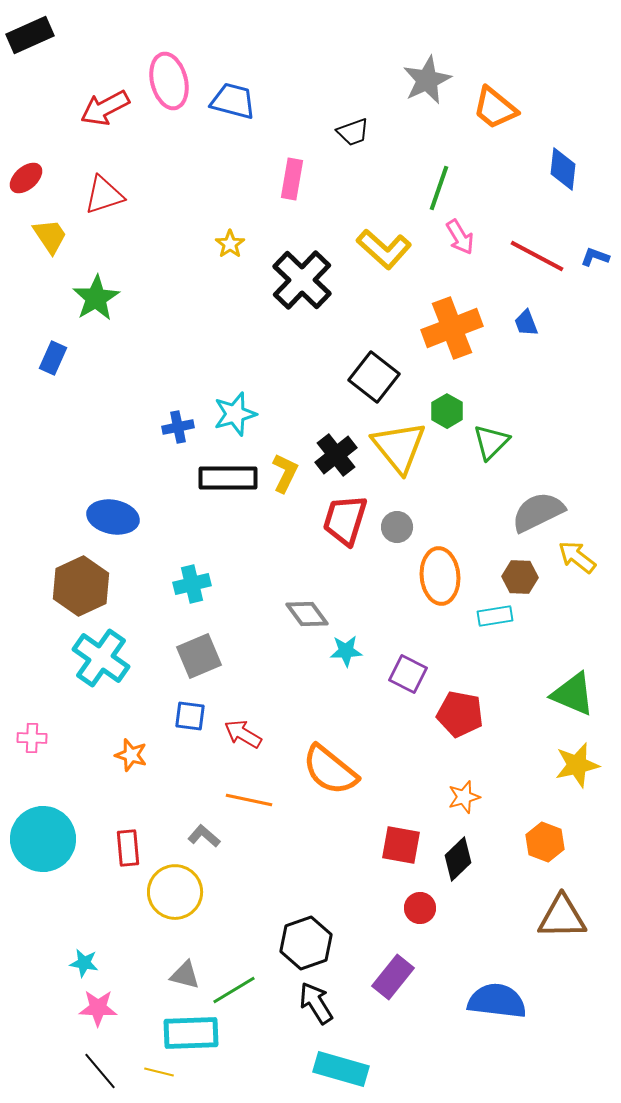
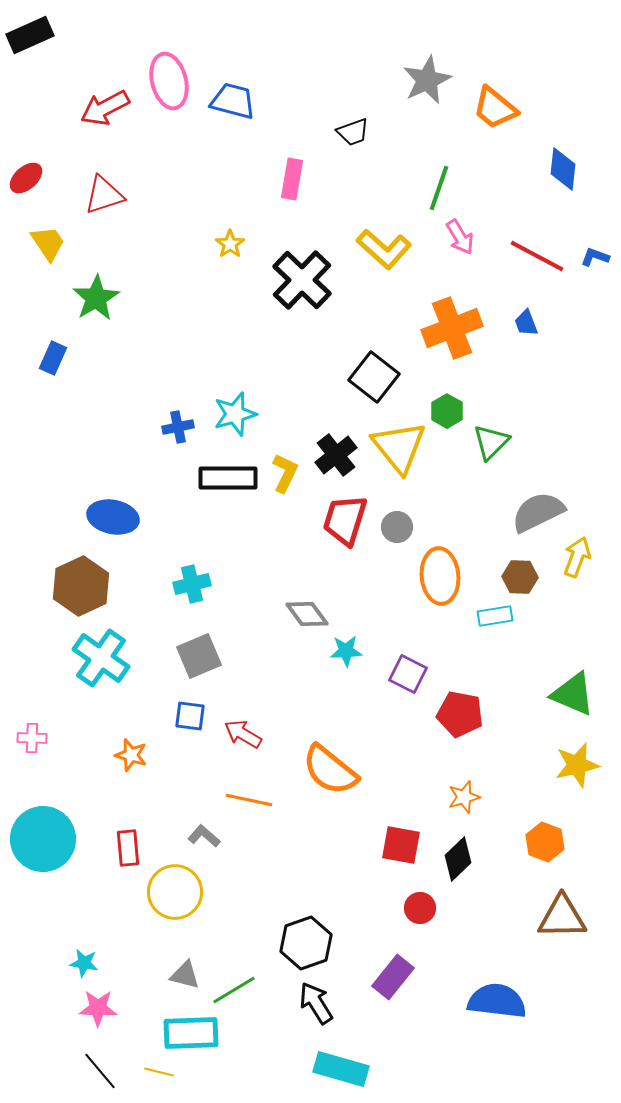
yellow trapezoid at (50, 236): moved 2 px left, 7 px down
yellow arrow at (577, 557): rotated 72 degrees clockwise
